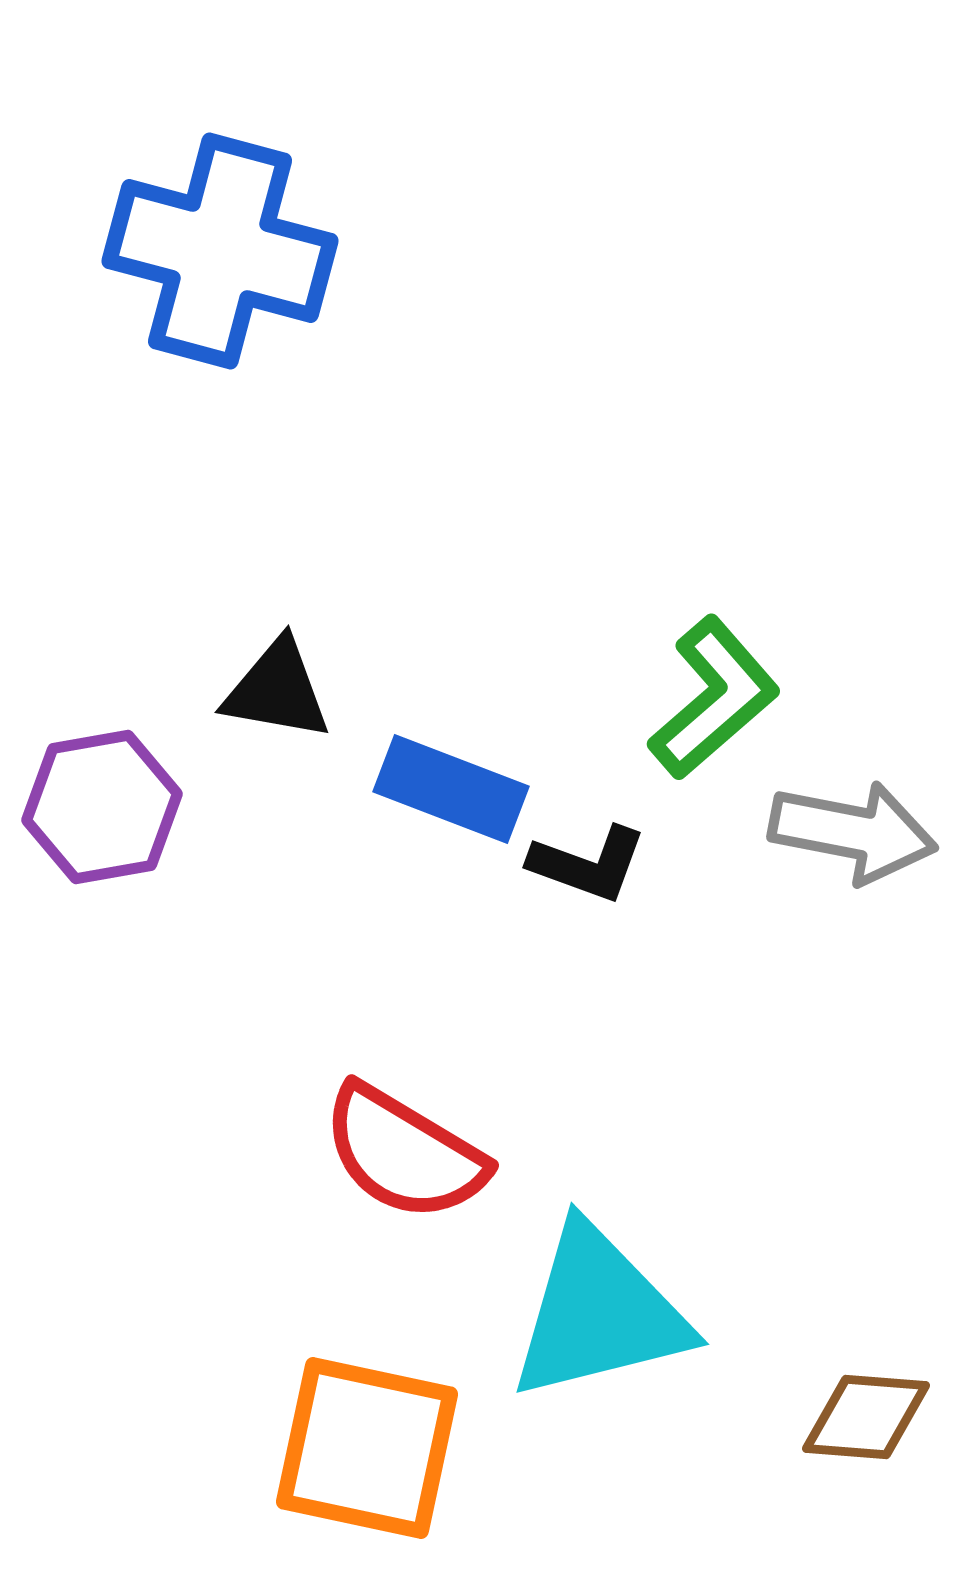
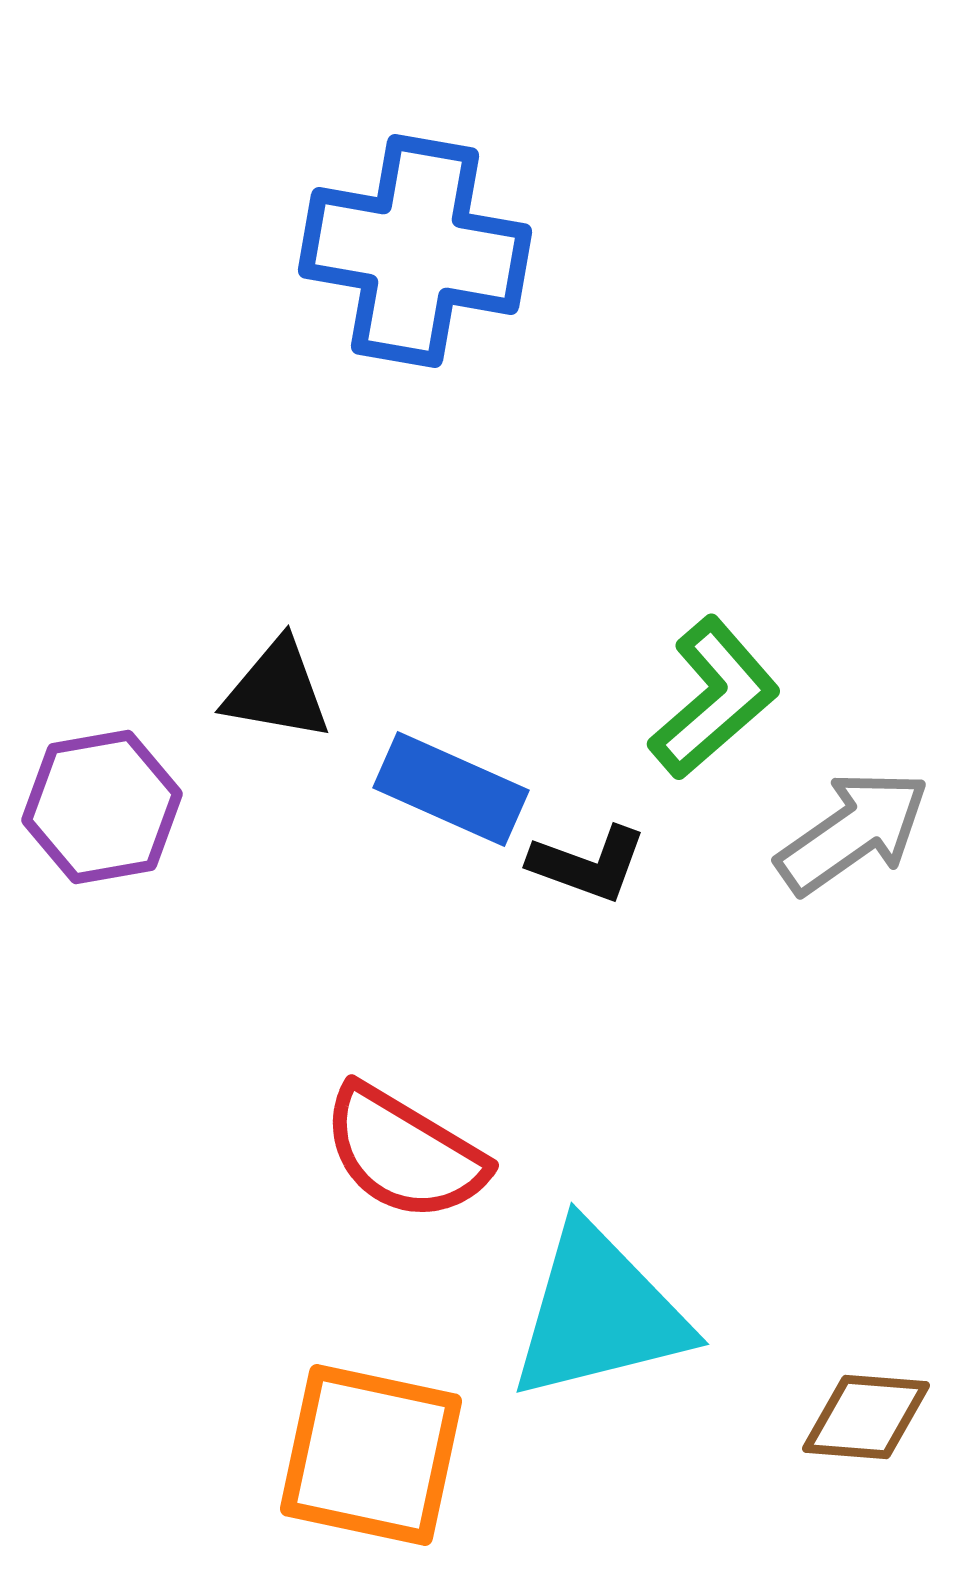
blue cross: moved 195 px right; rotated 5 degrees counterclockwise
blue rectangle: rotated 3 degrees clockwise
gray arrow: rotated 46 degrees counterclockwise
orange square: moved 4 px right, 7 px down
